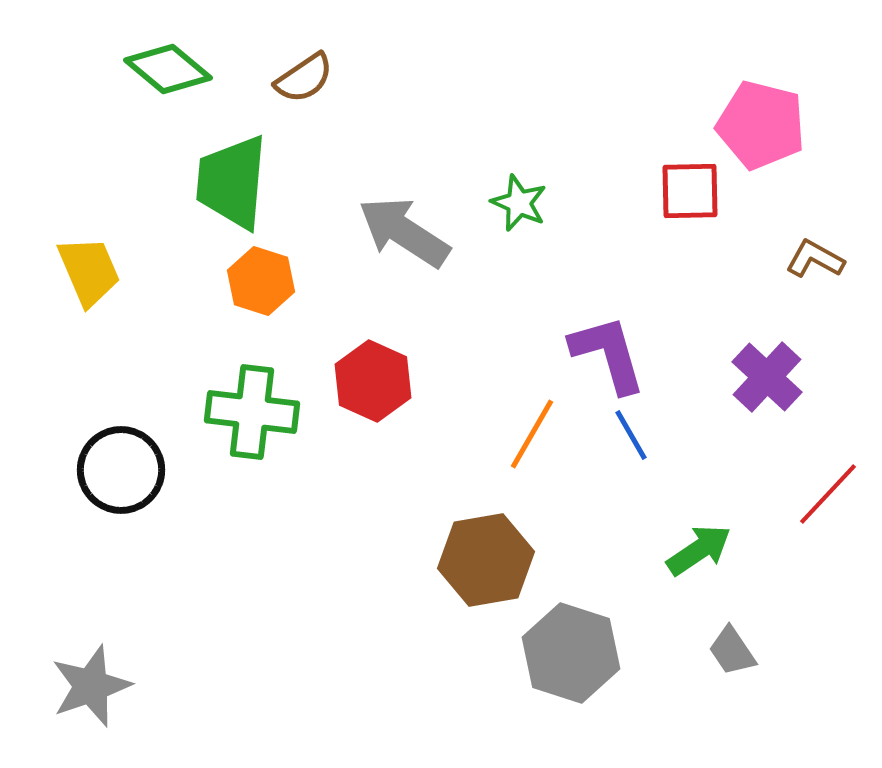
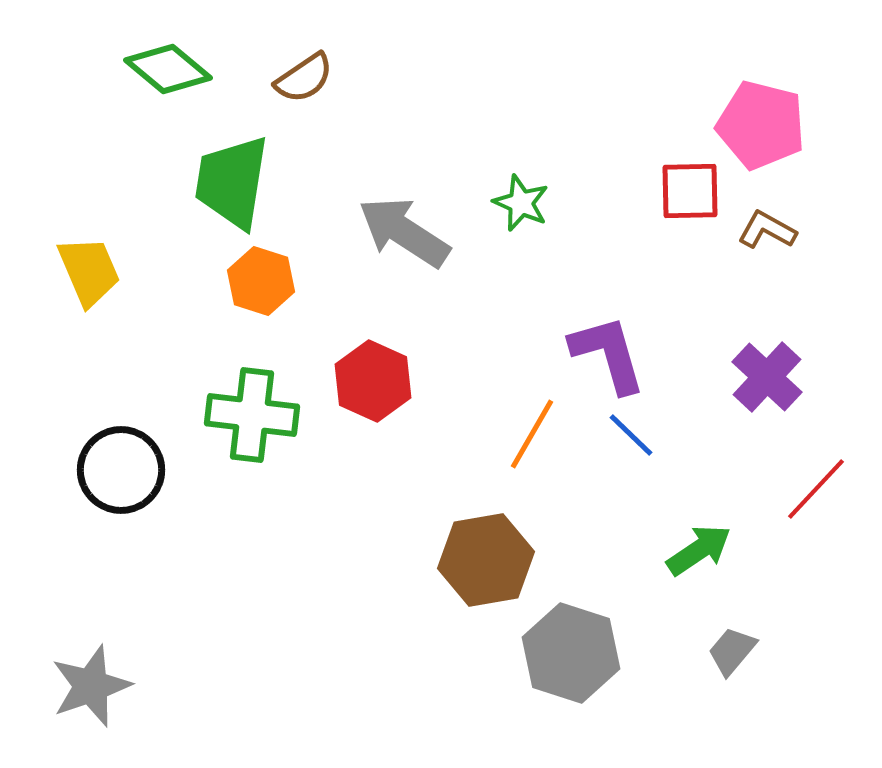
green trapezoid: rotated 4 degrees clockwise
green star: moved 2 px right
brown L-shape: moved 48 px left, 29 px up
green cross: moved 3 px down
blue line: rotated 16 degrees counterclockwise
red line: moved 12 px left, 5 px up
gray trapezoid: rotated 74 degrees clockwise
